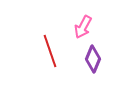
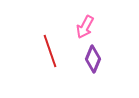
pink arrow: moved 2 px right
